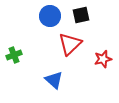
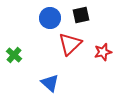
blue circle: moved 2 px down
green cross: rotated 28 degrees counterclockwise
red star: moved 7 px up
blue triangle: moved 4 px left, 3 px down
